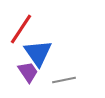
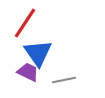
red line: moved 4 px right, 6 px up
purple trapezoid: rotated 30 degrees counterclockwise
